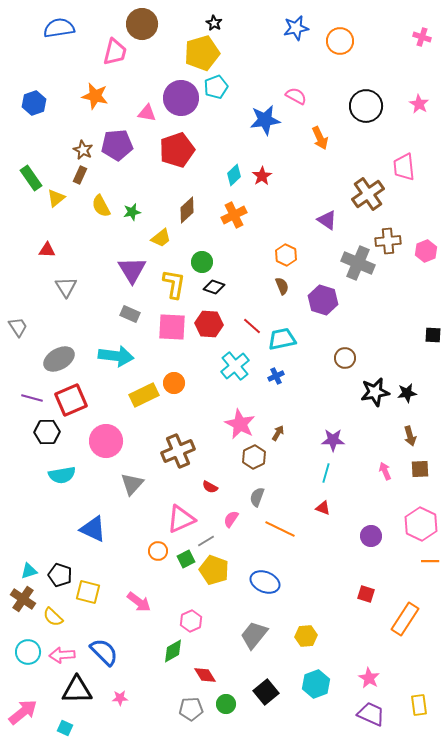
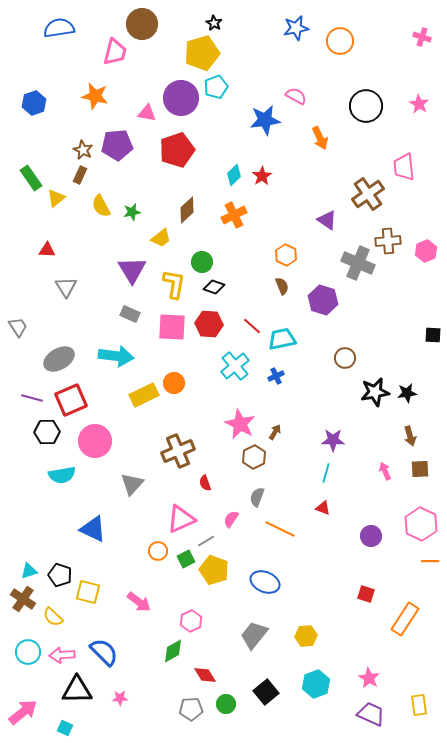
brown arrow at (278, 433): moved 3 px left, 1 px up
pink circle at (106, 441): moved 11 px left
red semicircle at (210, 487): moved 5 px left, 4 px up; rotated 42 degrees clockwise
